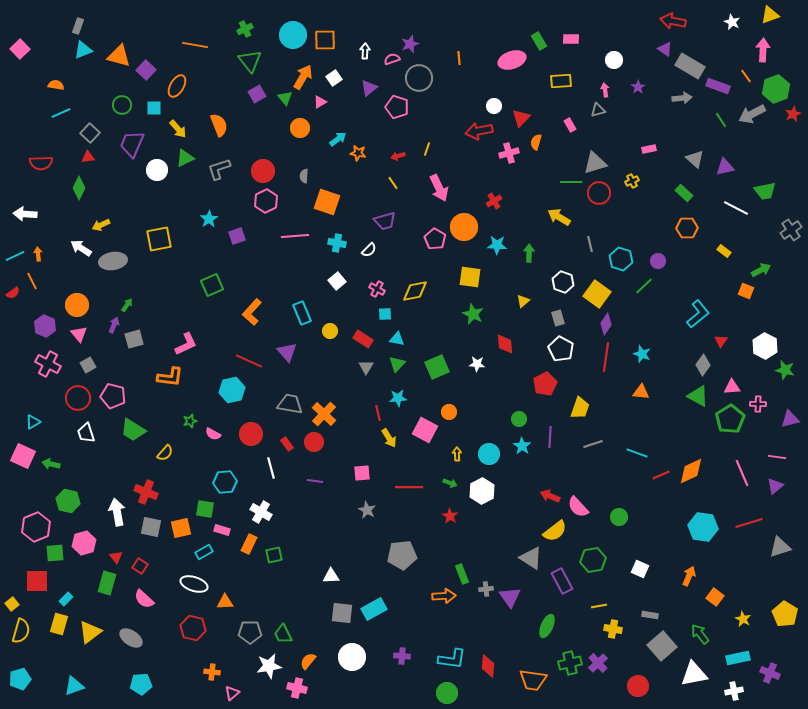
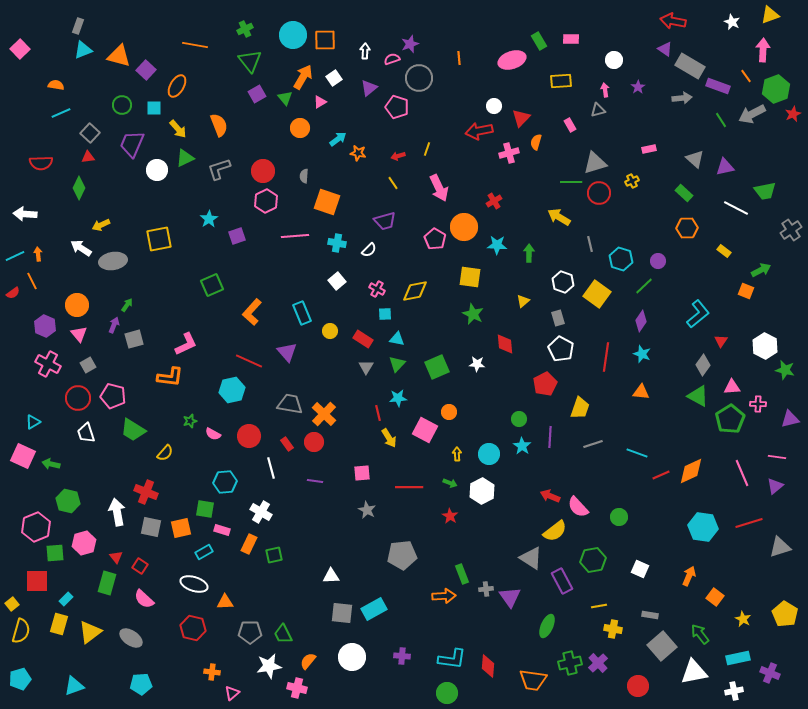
purple diamond at (606, 324): moved 35 px right, 3 px up
red circle at (251, 434): moved 2 px left, 2 px down
white triangle at (694, 674): moved 2 px up
